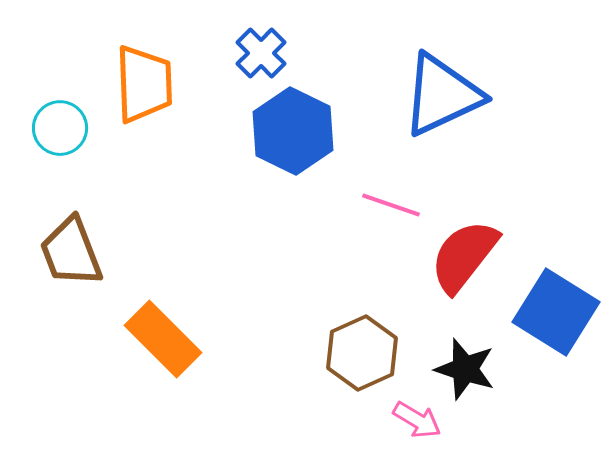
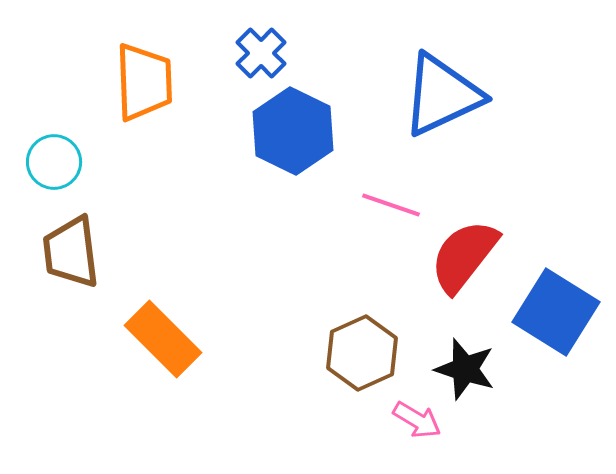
orange trapezoid: moved 2 px up
cyan circle: moved 6 px left, 34 px down
brown trapezoid: rotated 14 degrees clockwise
